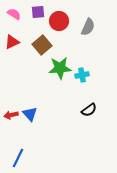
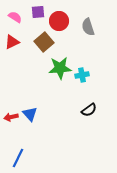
pink semicircle: moved 1 px right, 3 px down
gray semicircle: rotated 138 degrees clockwise
brown square: moved 2 px right, 3 px up
red arrow: moved 2 px down
